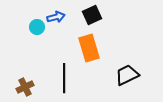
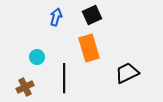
blue arrow: rotated 60 degrees counterclockwise
cyan circle: moved 30 px down
black trapezoid: moved 2 px up
